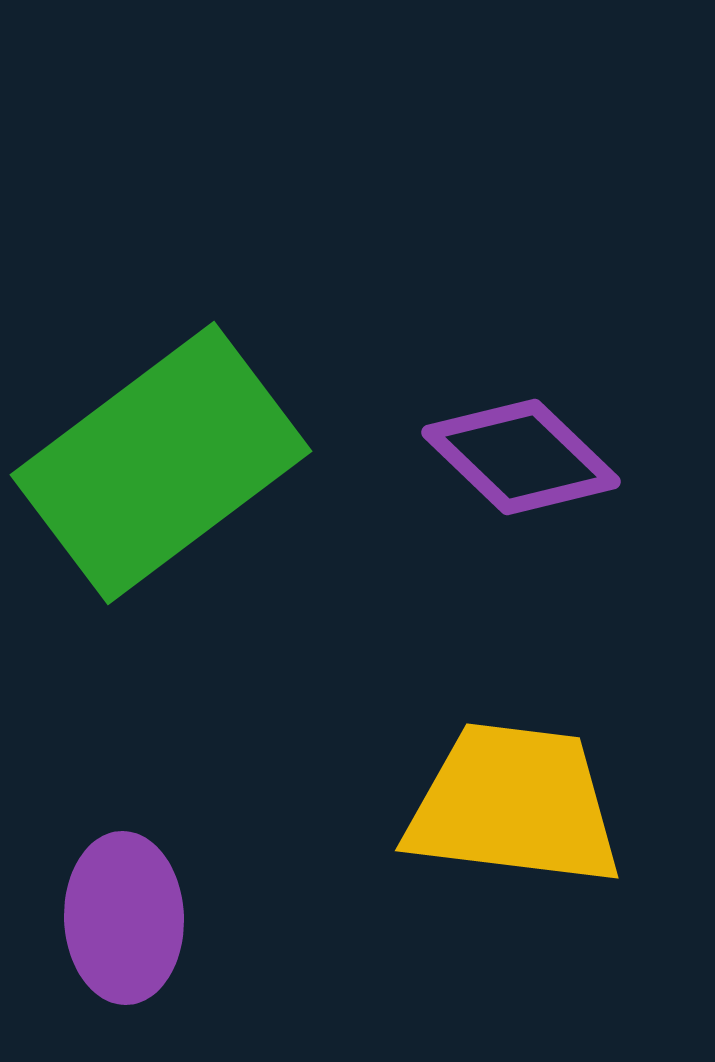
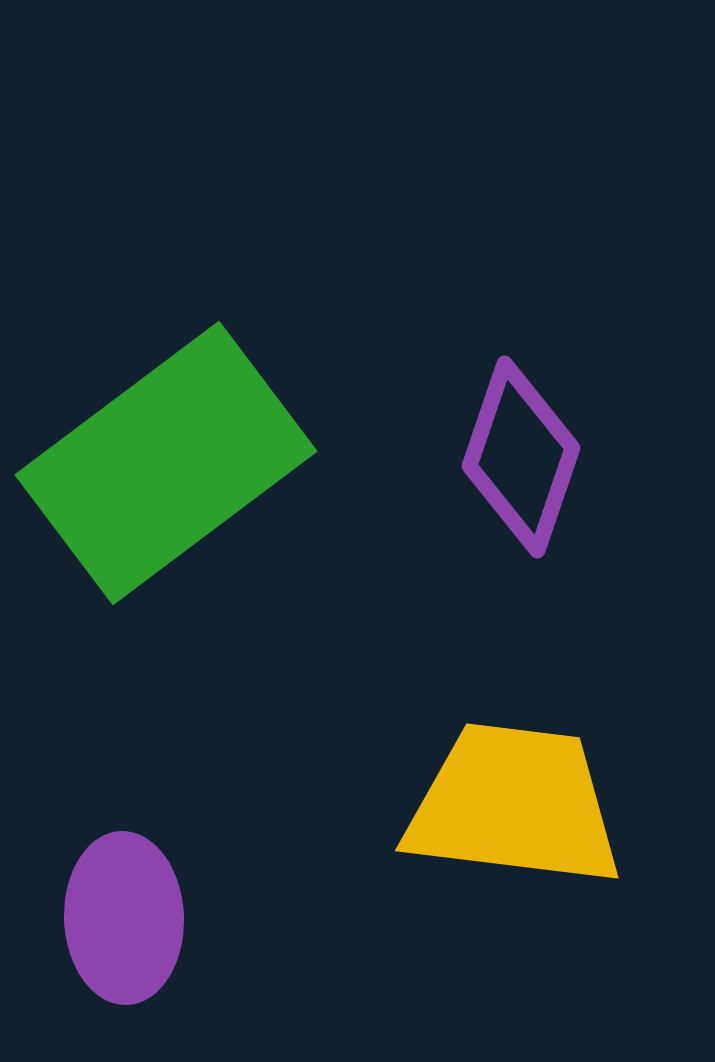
purple diamond: rotated 65 degrees clockwise
green rectangle: moved 5 px right
